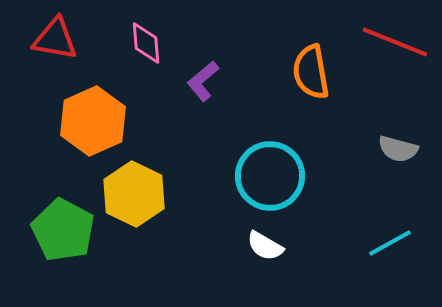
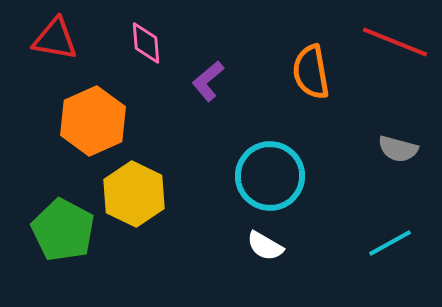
purple L-shape: moved 5 px right
